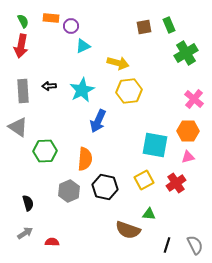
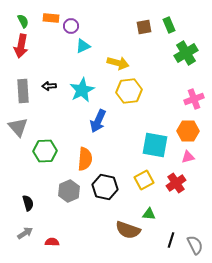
pink cross: rotated 30 degrees clockwise
gray triangle: rotated 15 degrees clockwise
black line: moved 4 px right, 5 px up
